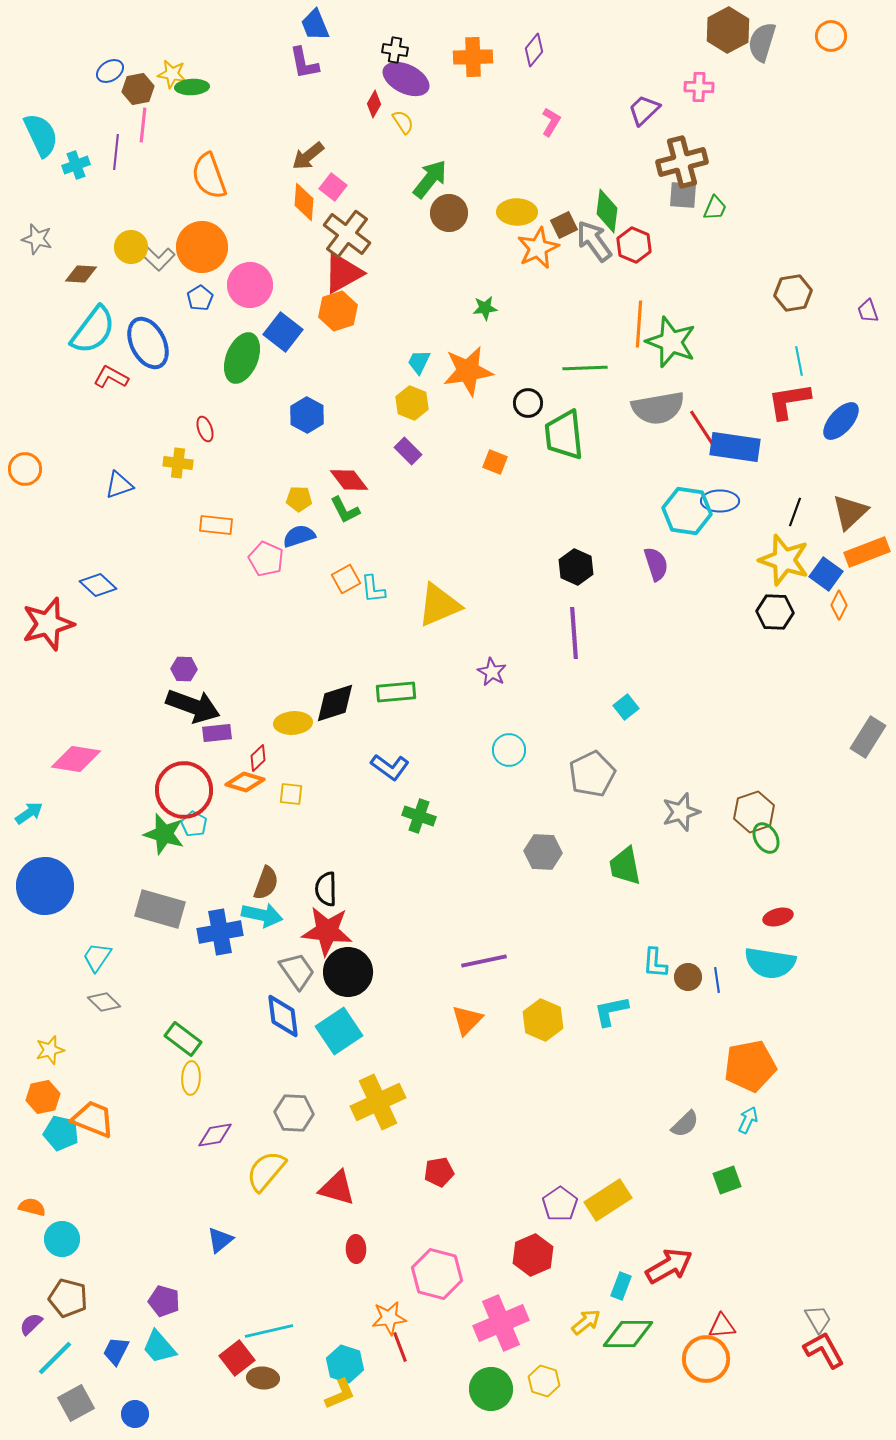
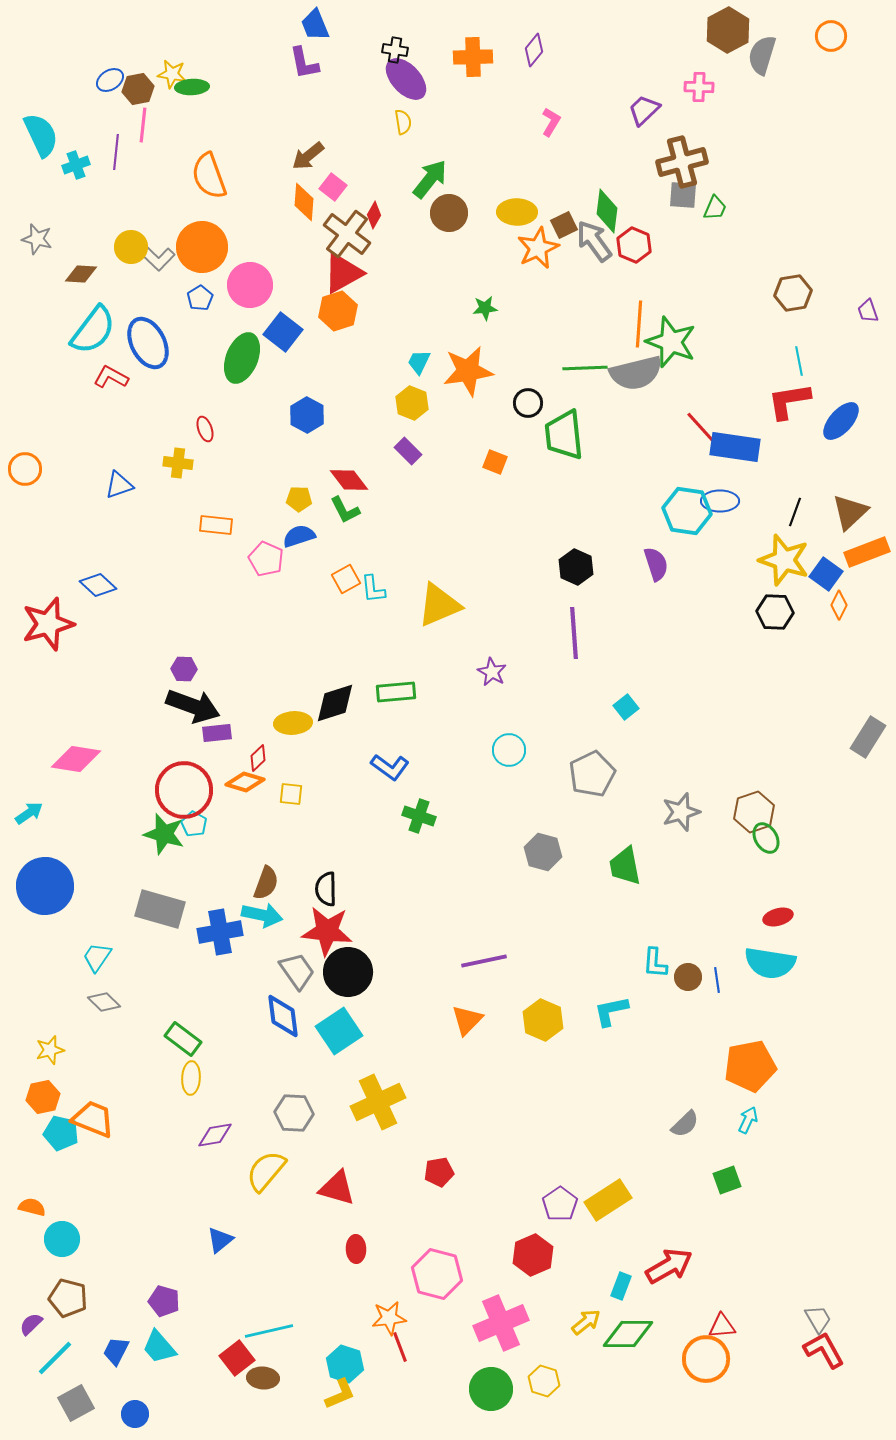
gray semicircle at (762, 42): moved 13 px down
blue ellipse at (110, 71): moved 9 px down
purple ellipse at (406, 79): rotated 21 degrees clockwise
red diamond at (374, 104): moved 111 px down
yellow semicircle at (403, 122): rotated 25 degrees clockwise
gray semicircle at (658, 408): moved 22 px left, 35 px up; rotated 4 degrees counterclockwise
red line at (704, 431): rotated 9 degrees counterclockwise
gray hexagon at (543, 852): rotated 12 degrees clockwise
